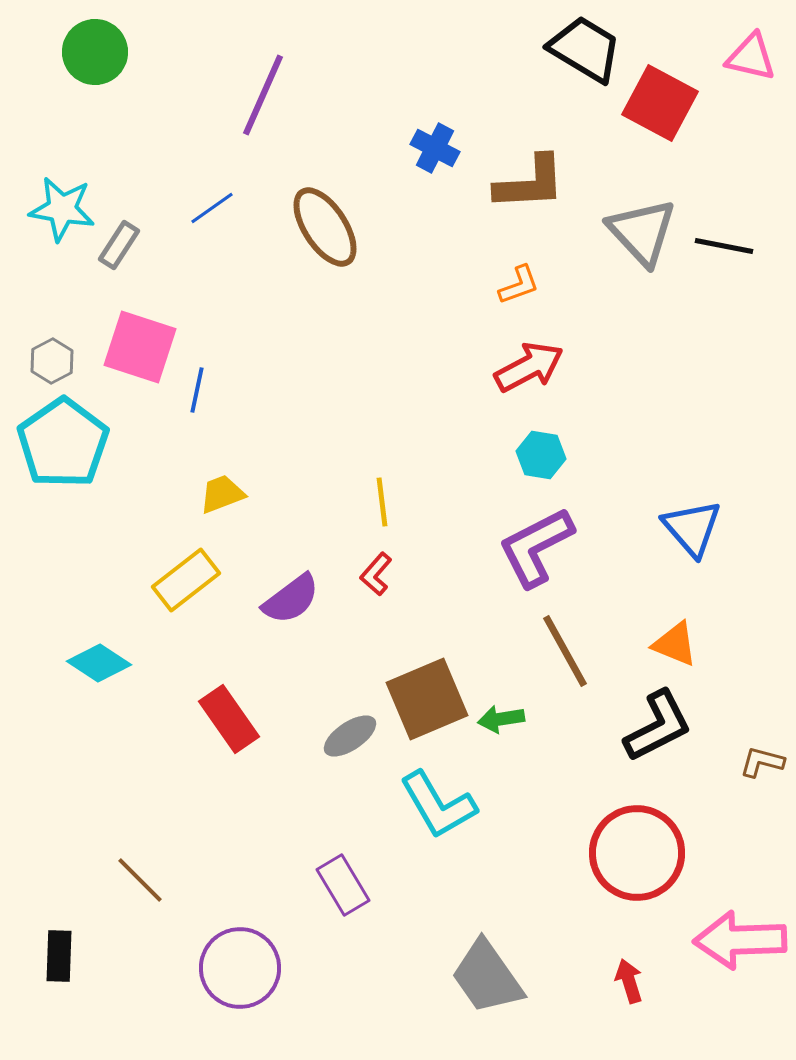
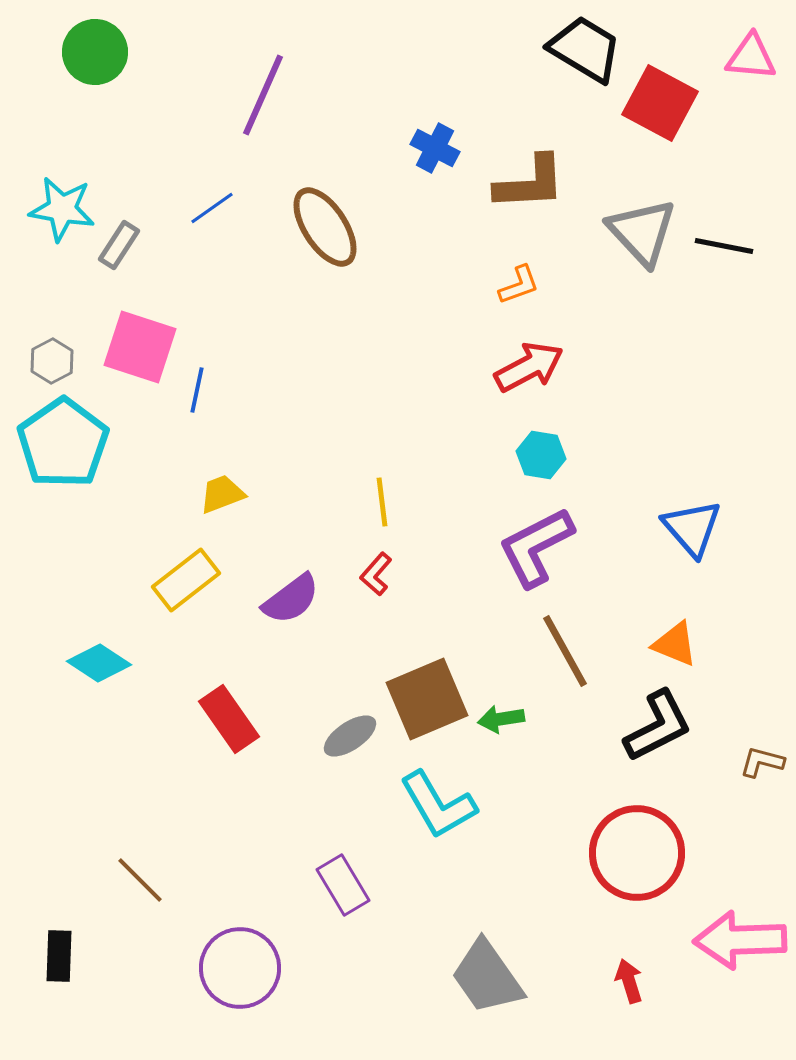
pink triangle at (751, 57): rotated 8 degrees counterclockwise
